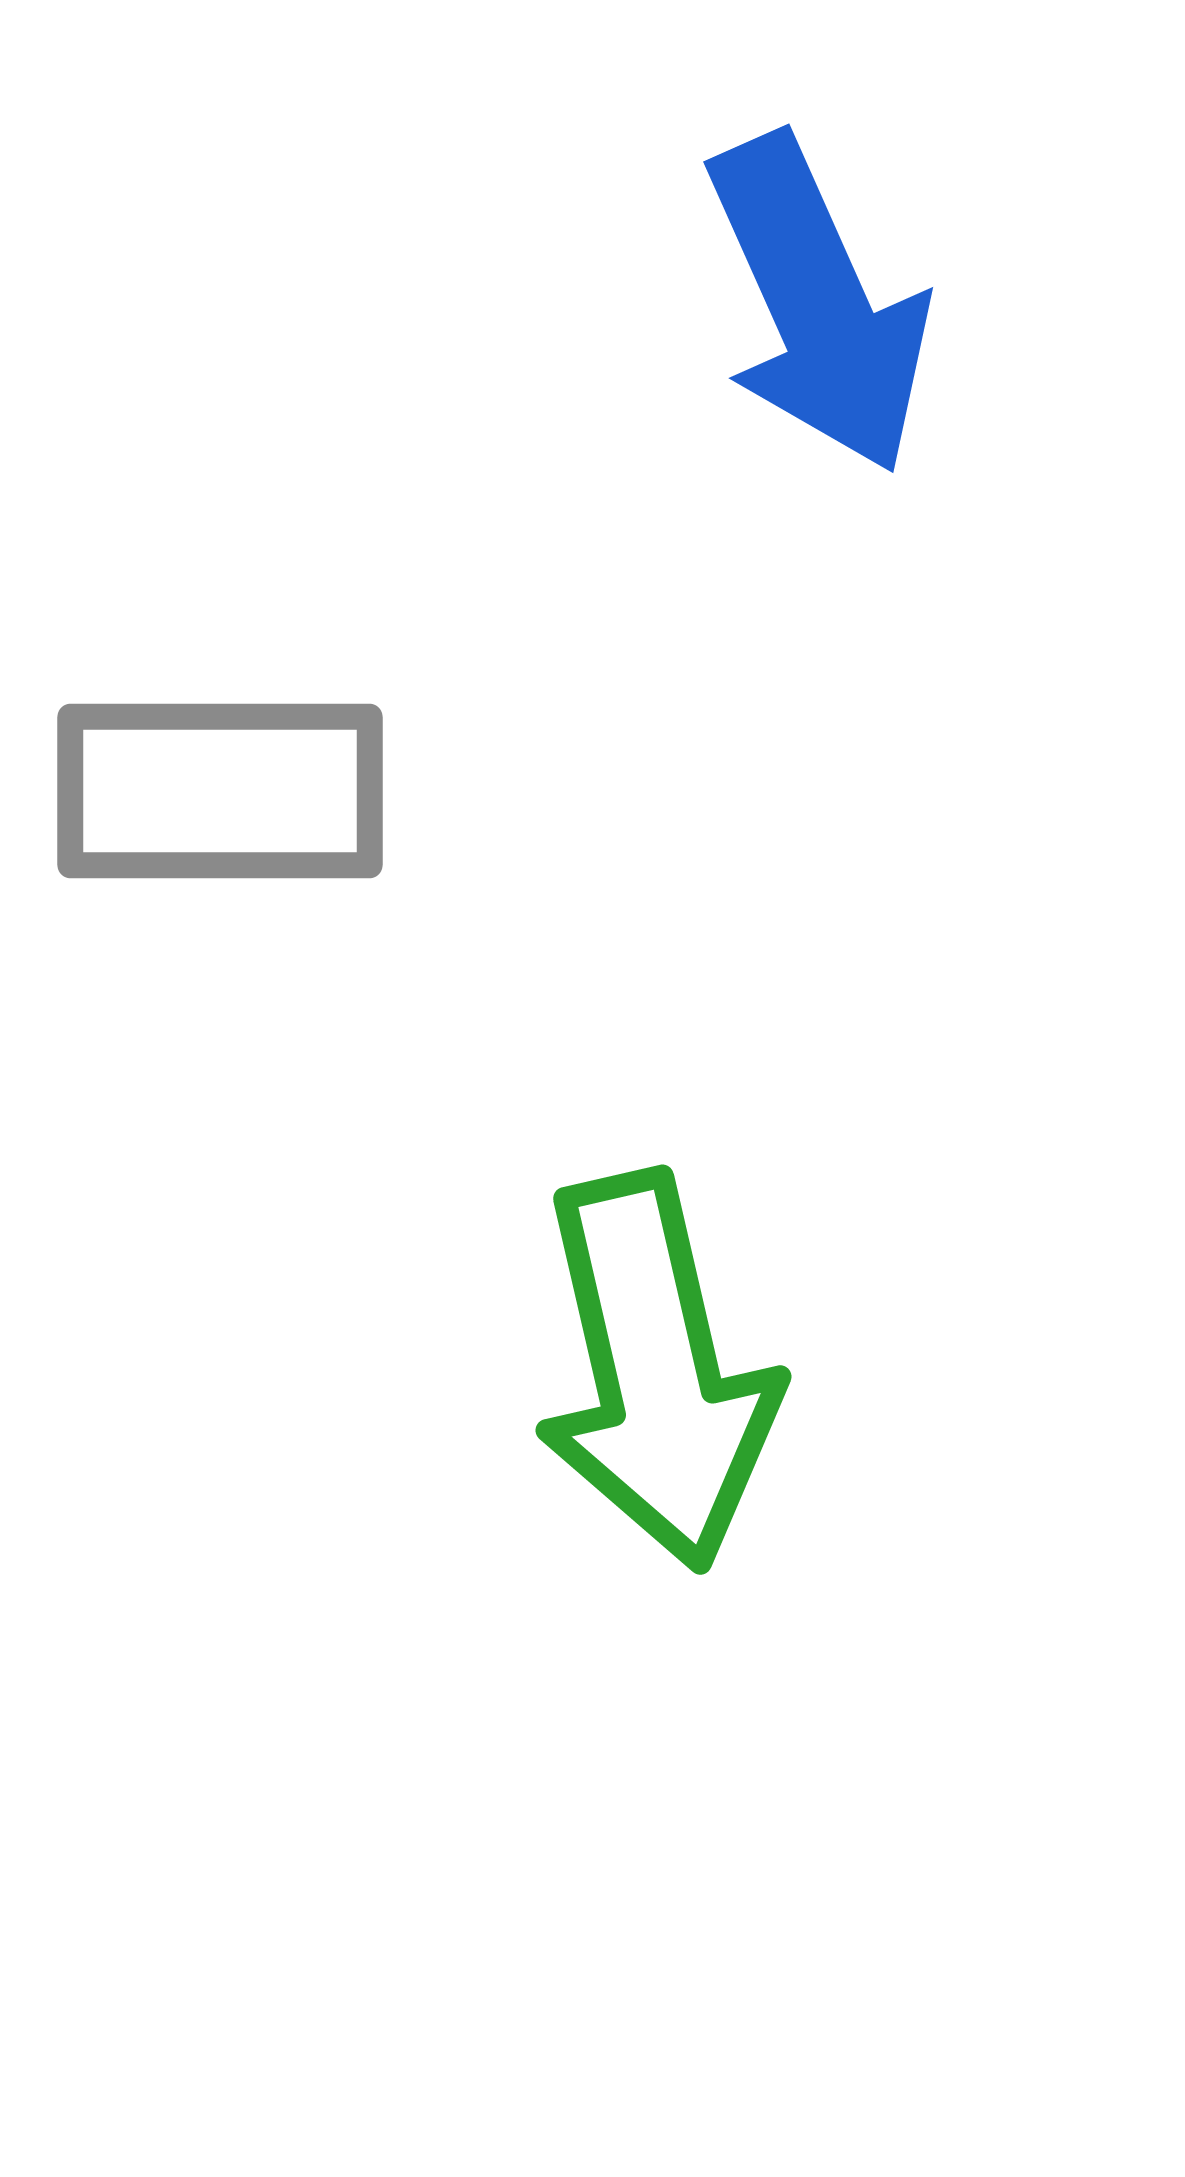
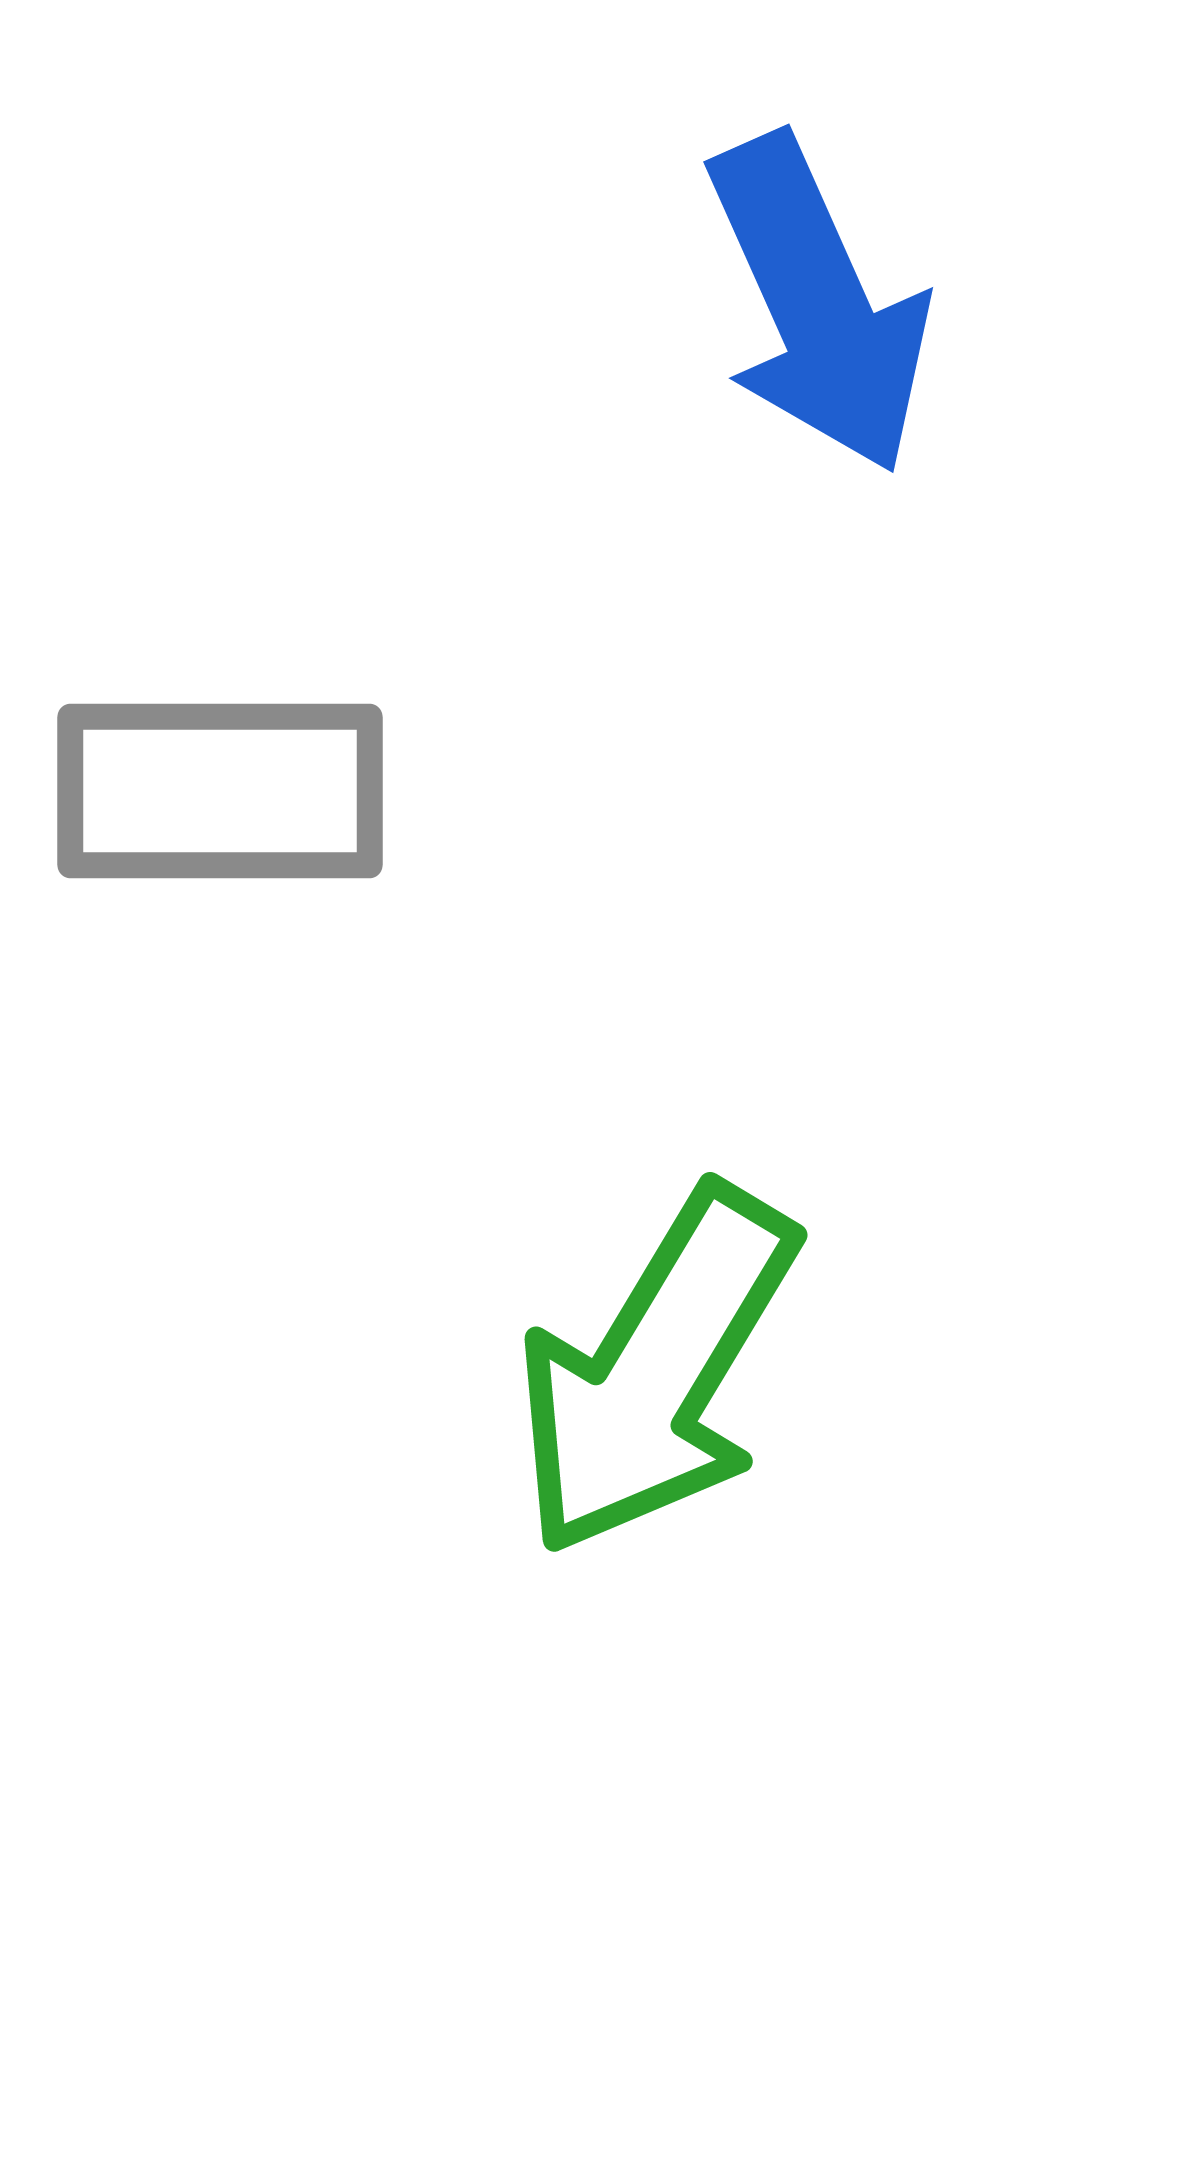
green arrow: rotated 44 degrees clockwise
